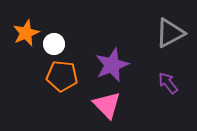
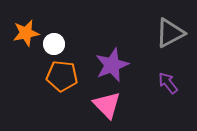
orange star: rotated 12 degrees clockwise
